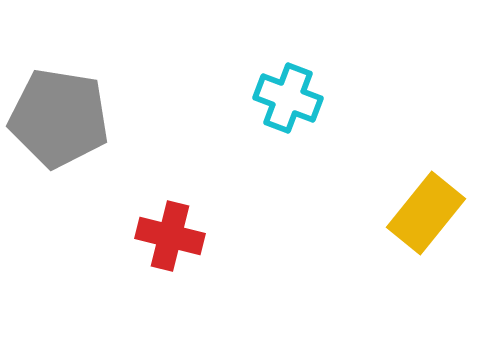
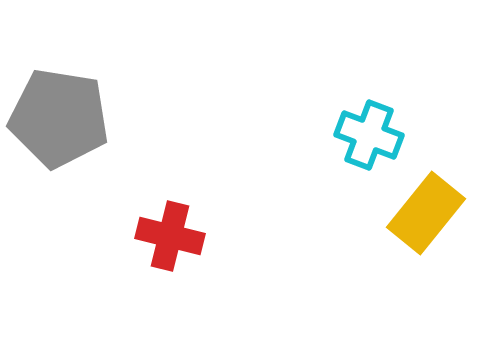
cyan cross: moved 81 px right, 37 px down
